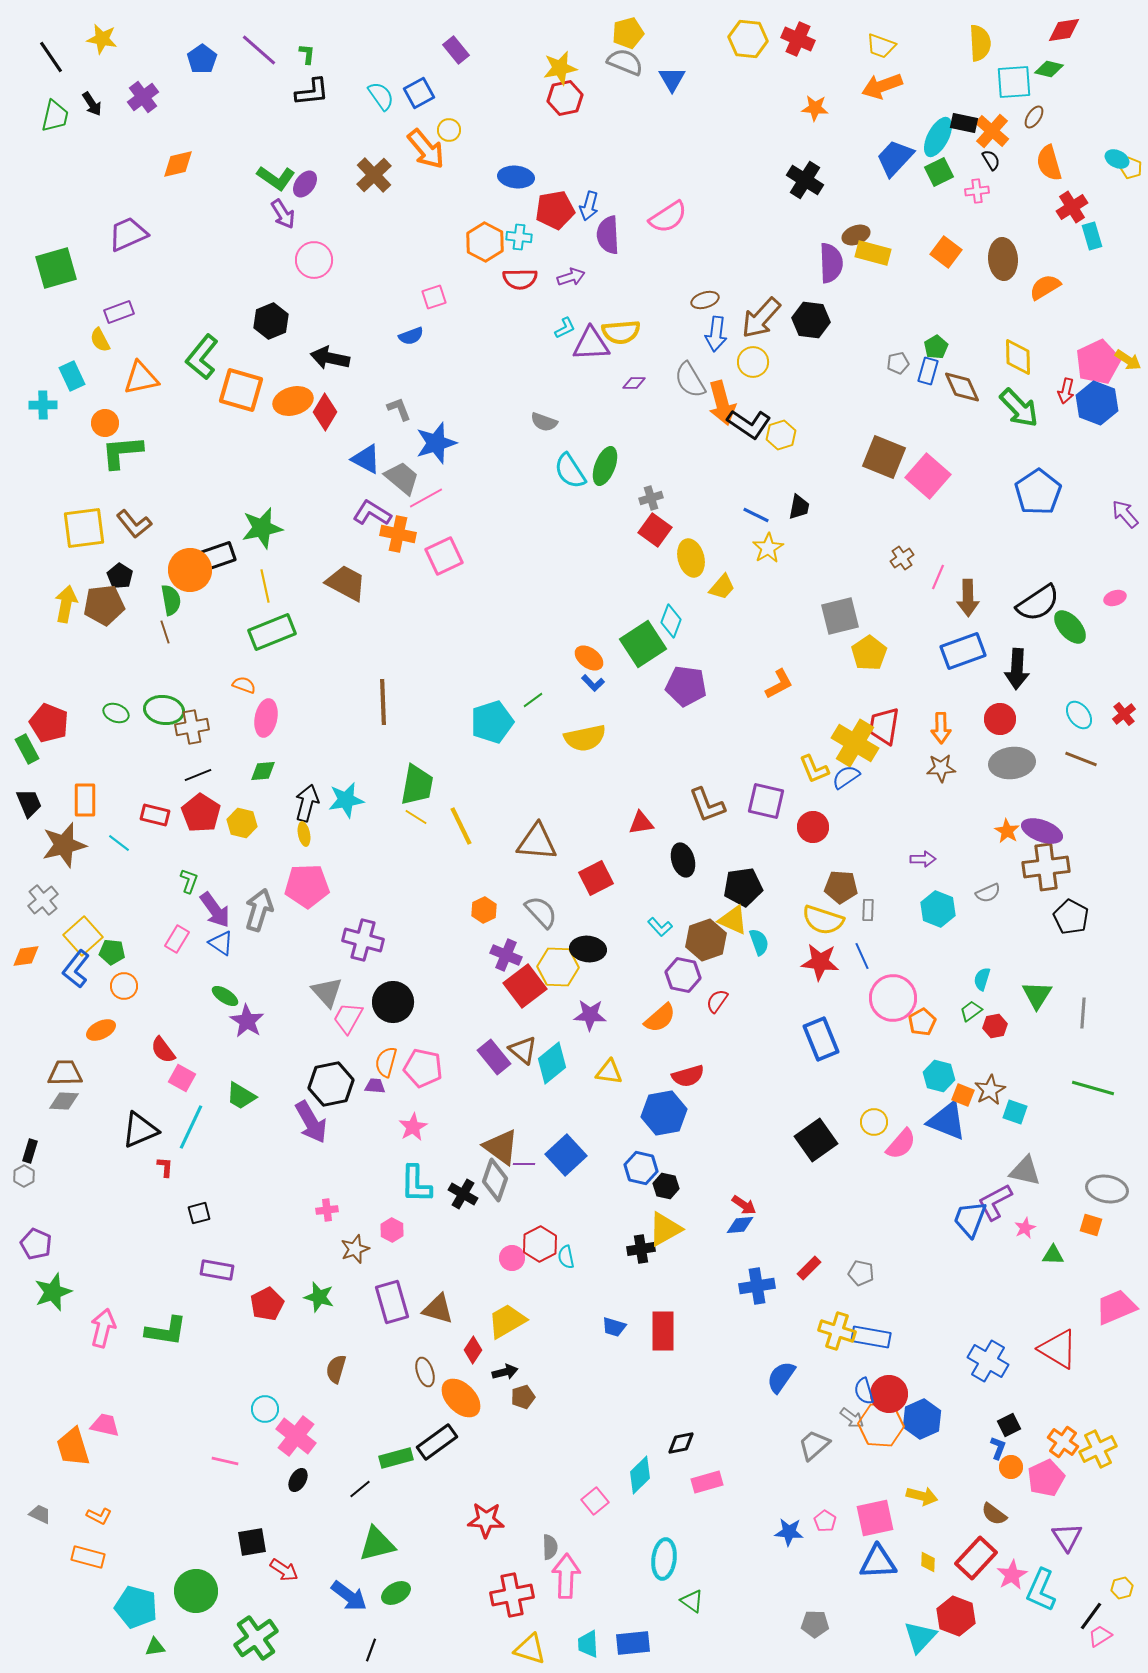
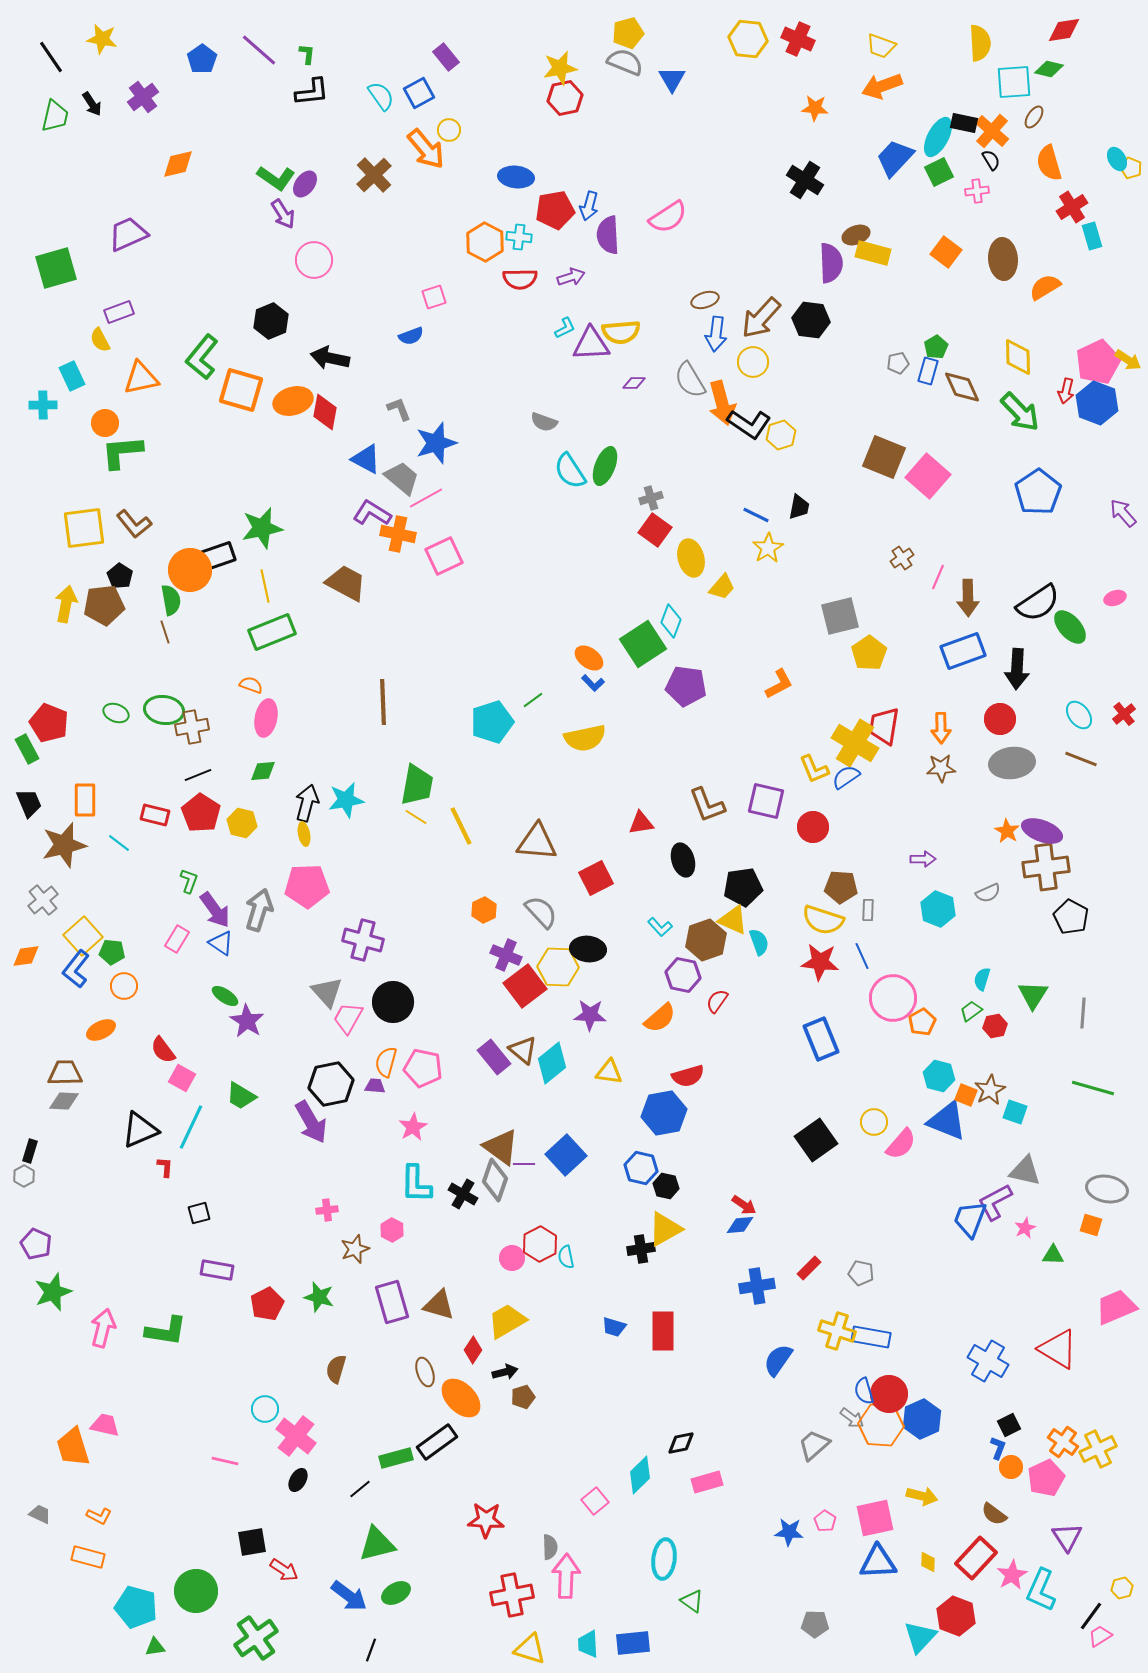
purple rectangle at (456, 50): moved 10 px left, 7 px down
cyan ellipse at (1117, 159): rotated 35 degrees clockwise
green arrow at (1019, 408): moved 1 px right, 4 px down
red diamond at (325, 412): rotated 21 degrees counterclockwise
purple arrow at (1125, 514): moved 2 px left, 1 px up
orange semicircle at (244, 685): moved 7 px right
green triangle at (1037, 995): moved 4 px left
orange square at (963, 1095): moved 3 px right
brown triangle at (438, 1309): moved 1 px right, 4 px up
blue semicircle at (781, 1377): moved 3 px left, 17 px up
